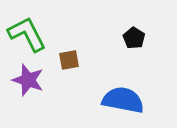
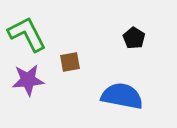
brown square: moved 1 px right, 2 px down
purple star: rotated 24 degrees counterclockwise
blue semicircle: moved 1 px left, 4 px up
